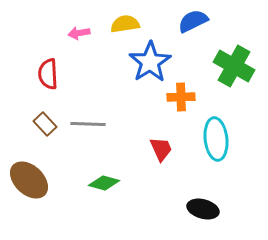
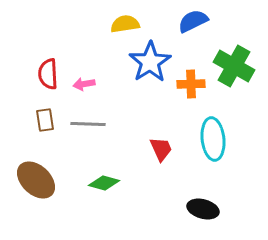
pink arrow: moved 5 px right, 51 px down
orange cross: moved 10 px right, 13 px up
brown rectangle: moved 4 px up; rotated 35 degrees clockwise
cyan ellipse: moved 3 px left
brown ellipse: moved 7 px right
